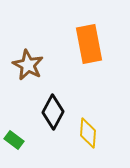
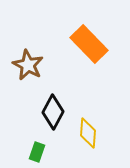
orange rectangle: rotated 33 degrees counterclockwise
green rectangle: moved 23 px right, 12 px down; rotated 72 degrees clockwise
